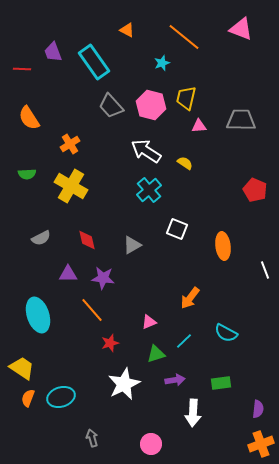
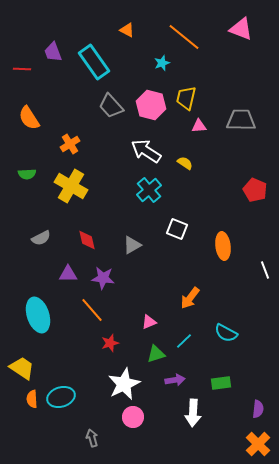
orange semicircle at (28, 398): moved 4 px right, 1 px down; rotated 24 degrees counterclockwise
pink circle at (151, 444): moved 18 px left, 27 px up
orange cross at (261, 444): moved 3 px left; rotated 25 degrees counterclockwise
